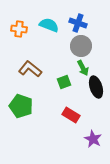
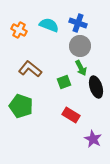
orange cross: moved 1 px down; rotated 21 degrees clockwise
gray circle: moved 1 px left
green arrow: moved 2 px left
